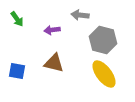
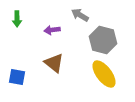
gray arrow: rotated 24 degrees clockwise
green arrow: rotated 35 degrees clockwise
brown triangle: rotated 25 degrees clockwise
blue square: moved 6 px down
